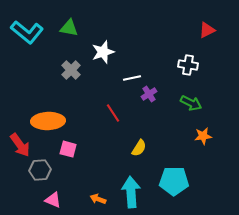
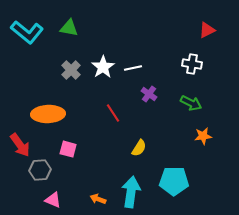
white star: moved 15 px down; rotated 15 degrees counterclockwise
white cross: moved 4 px right, 1 px up
white line: moved 1 px right, 10 px up
purple cross: rotated 21 degrees counterclockwise
orange ellipse: moved 7 px up
cyan arrow: rotated 12 degrees clockwise
